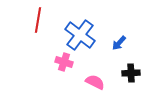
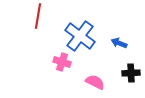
red line: moved 4 px up
blue cross: moved 1 px down
blue arrow: rotated 70 degrees clockwise
pink cross: moved 2 px left
